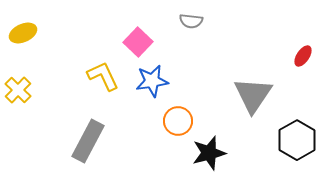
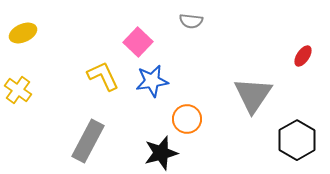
yellow cross: rotated 8 degrees counterclockwise
orange circle: moved 9 px right, 2 px up
black star: moved 48 px left
